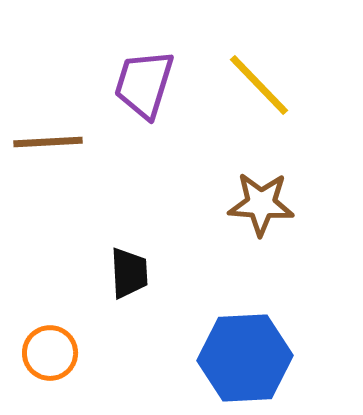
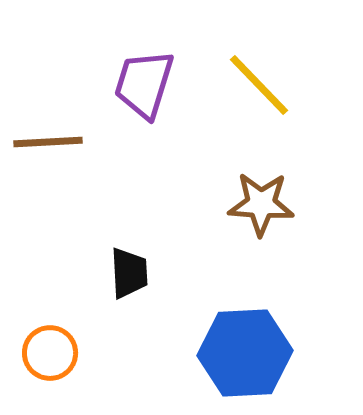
blue hexagon: moved 5 px up
